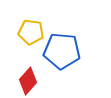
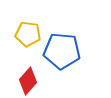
yellow pentagon: moved 3 px left, 2 px down
